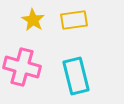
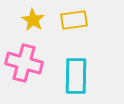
pink cross: moved 2 px right, 4 px up
cyan rectangle: rotated 15 degrees clockwise
